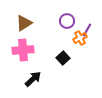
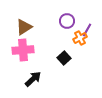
brown triangle: moved 4 px down
black square: moved 1 px right
